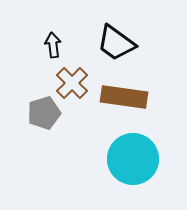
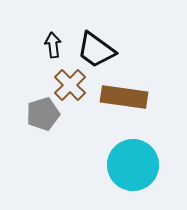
black trapezoid: moved 20 px left, 7 px down
brown cross: moved 2 px left, 2 px down
gray pentagon: moved 1 px left, 1 px down
cyan circle: moved 6 px down
